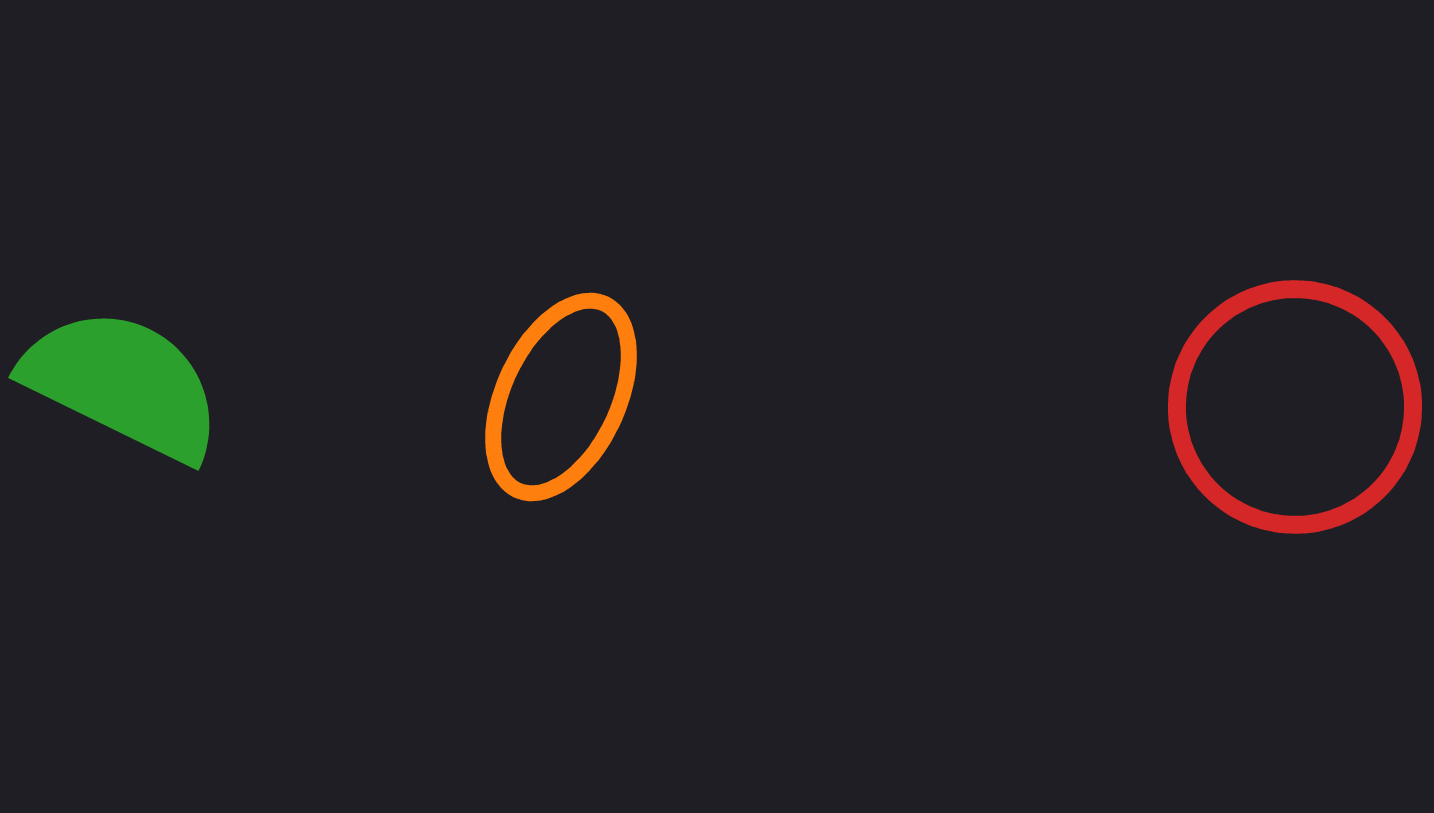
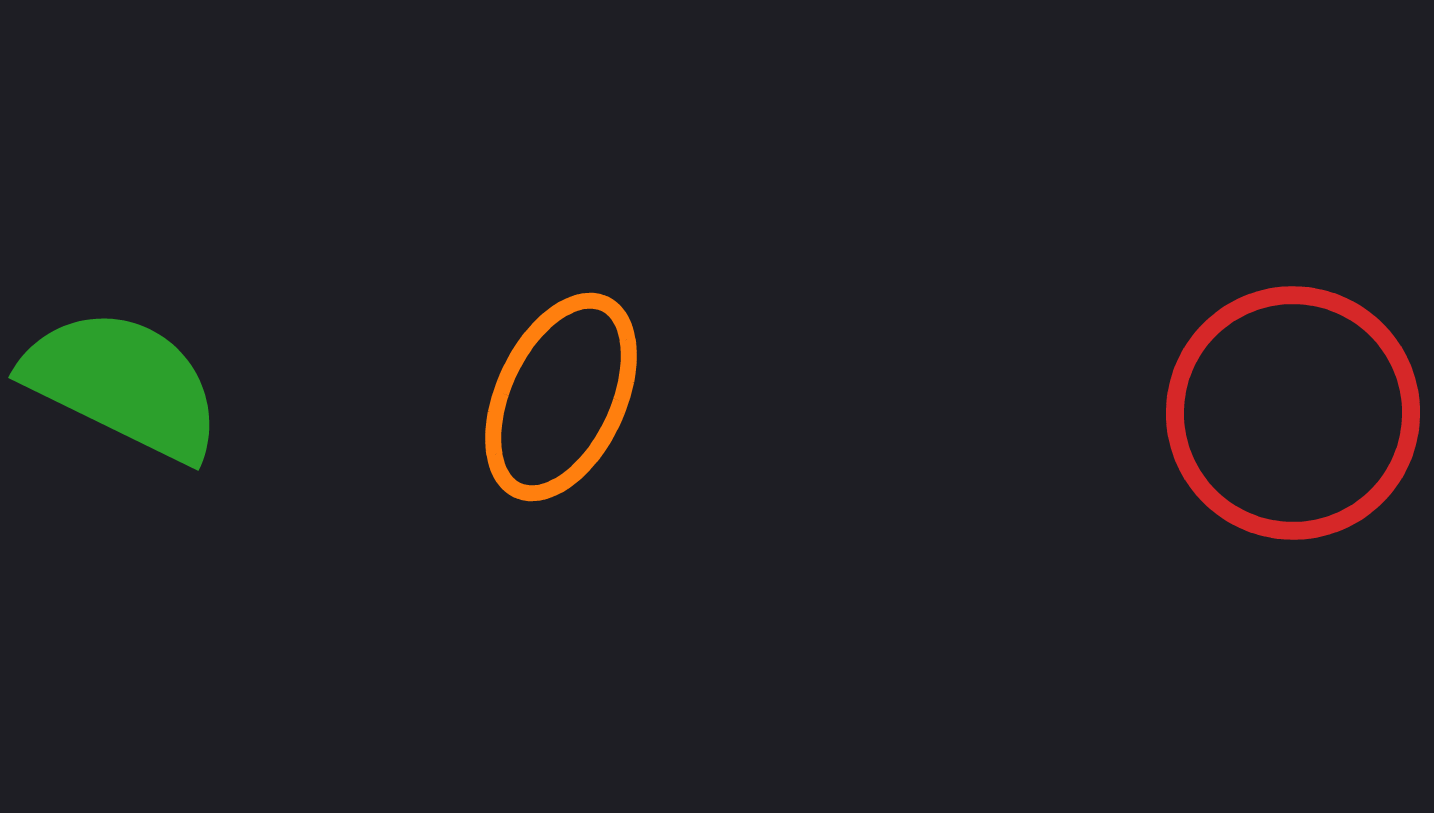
red circle: moved 2 px left, 6 px down
